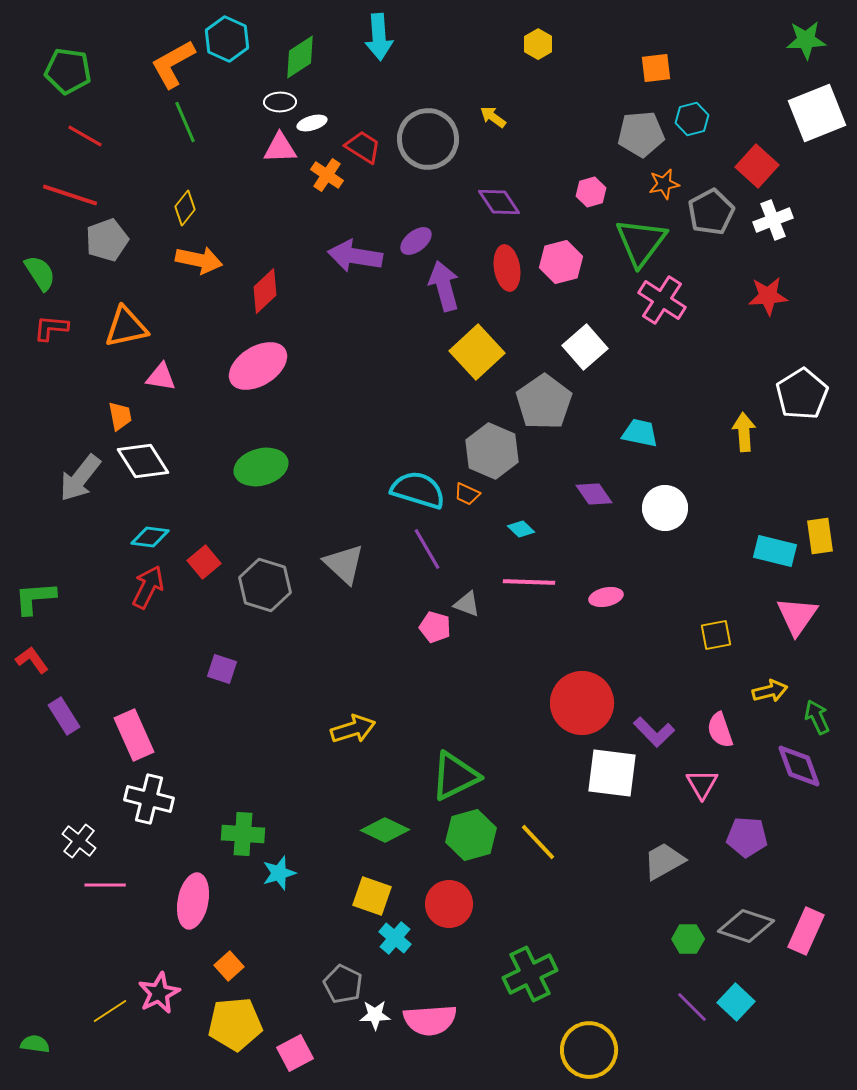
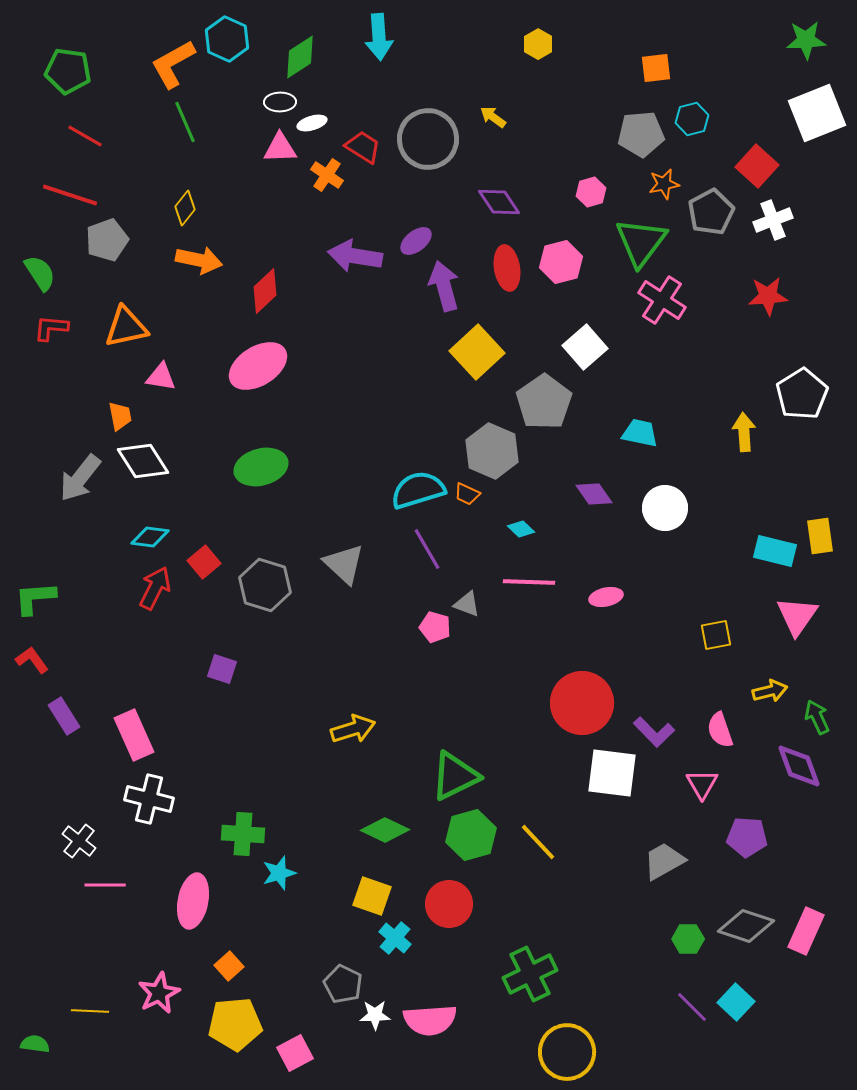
cyan semicircle at (418, 490): rotated 34 degrees counterclockwise
red arrow at (148, 587): moved 7 px right, 1 px down
yellow line at (110, 1011): moved 20 px left; rotated 36 degrees clockwise
yellow circle at (589, 1050): moved 22 px left, 2 px down
